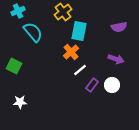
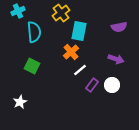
yellow cross: moved 2 px left, 1 px down
cyan semicircle: moved 1 px right; rotated 35 degrees clockwise
green square: moved 18 px right
white star: rotated 24 degrees counterclockwise
